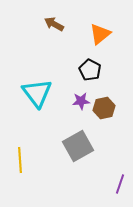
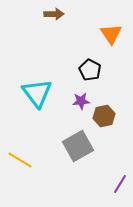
brown arrow: moved 10 px up; rotated 150 degrees clockwise
orange triangle: moved 11 px right; rotated 25 degrees counterclockwise
brown hexagon: moved 8 px down
yellow line: rotated 55 degrees counterclockwise
purple line: rotated 12 degrees clockwise
